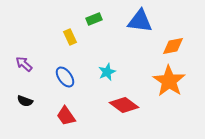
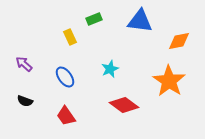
orange diamond: moved 6 px right, 5 px up
cyan star: moved 3 px right, 3 px up
